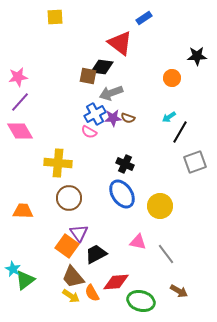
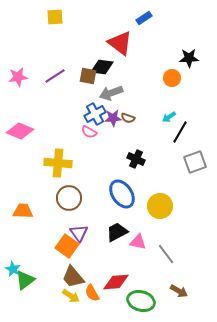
black star: moved 8 px left, 2 px down
purple line: moved 35 px right, 26 px up; rotated 15 degrees clockwise
pink diamond: rotated 36 degrees counterclockwise
black cross: moved 11 px right, 5 px up
black trapezoid: moved 21 px right, 22 px up
